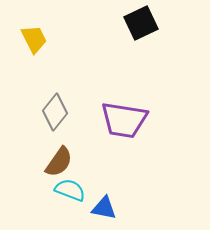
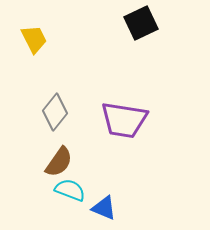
blue triangle: rotated 12 degrees clockwise
